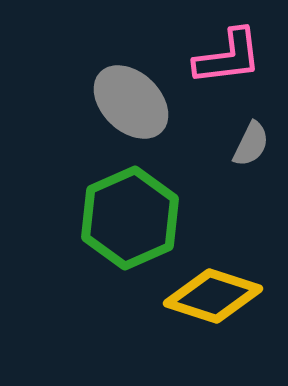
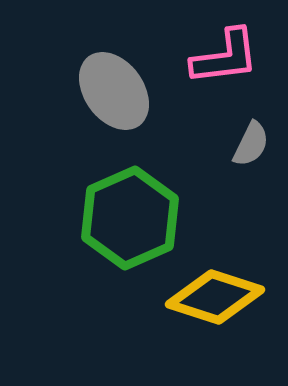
pink L-shape: moved 3 px left
gray ellipse: moved 17 px left, 11 px up; rotated 10 degrees clockwise
yellow diamond: moved 2 px right, 1 px down
